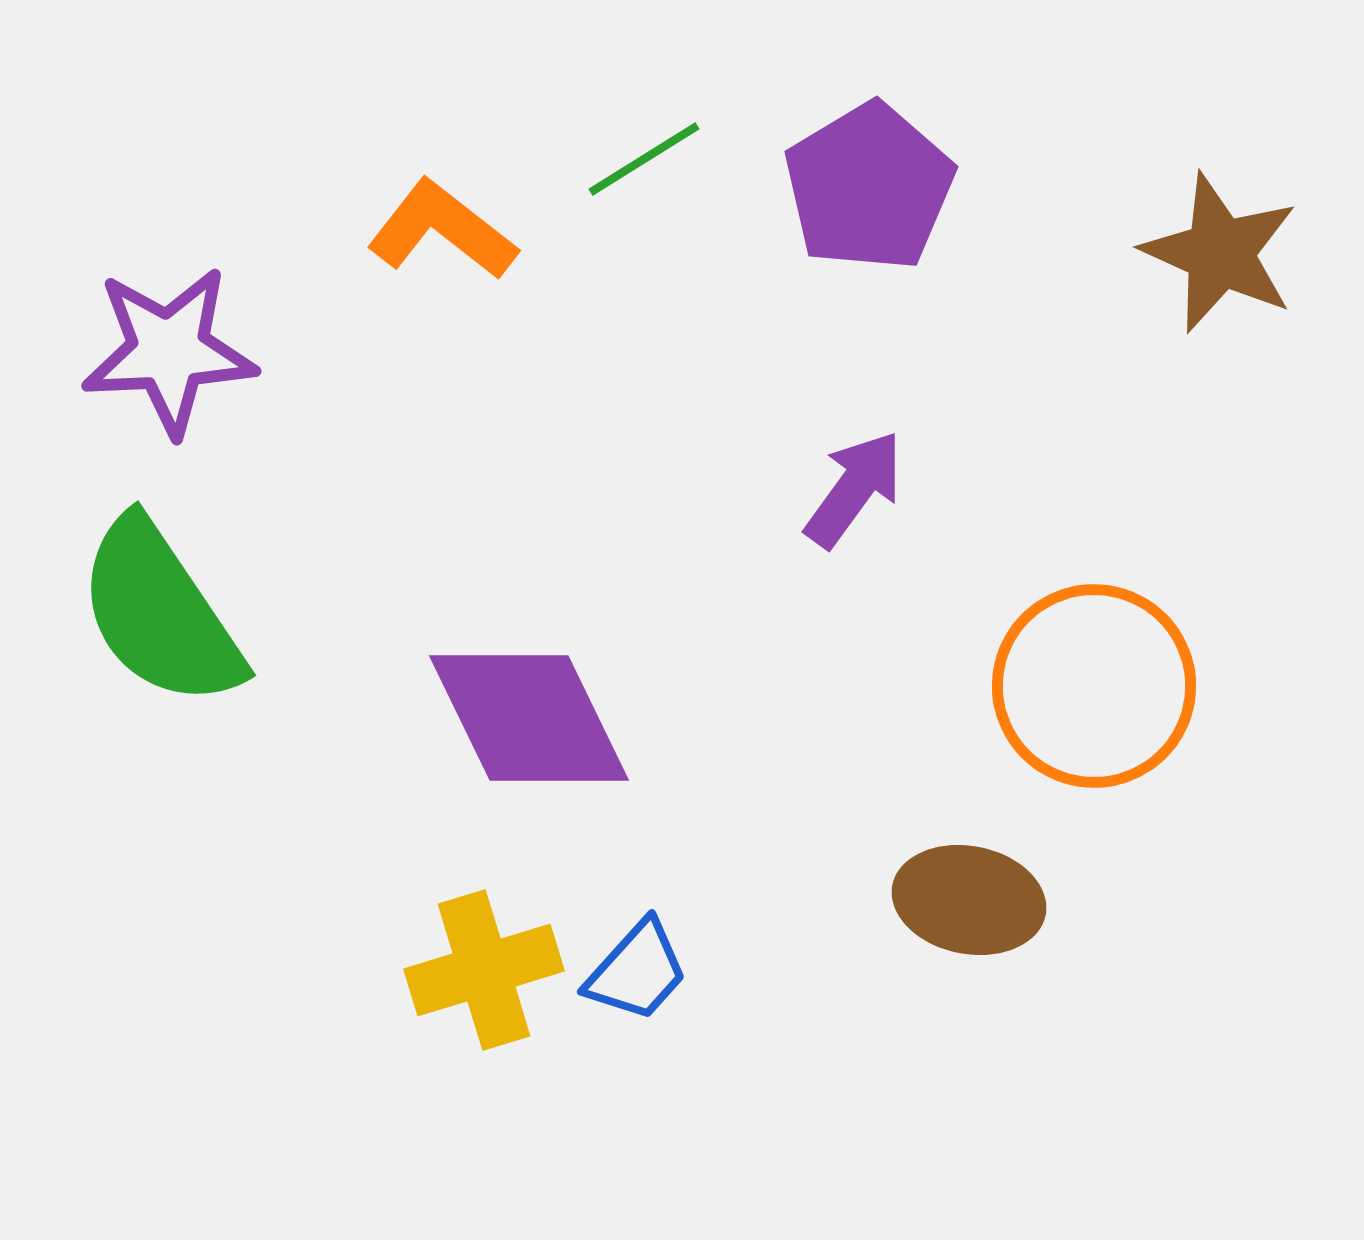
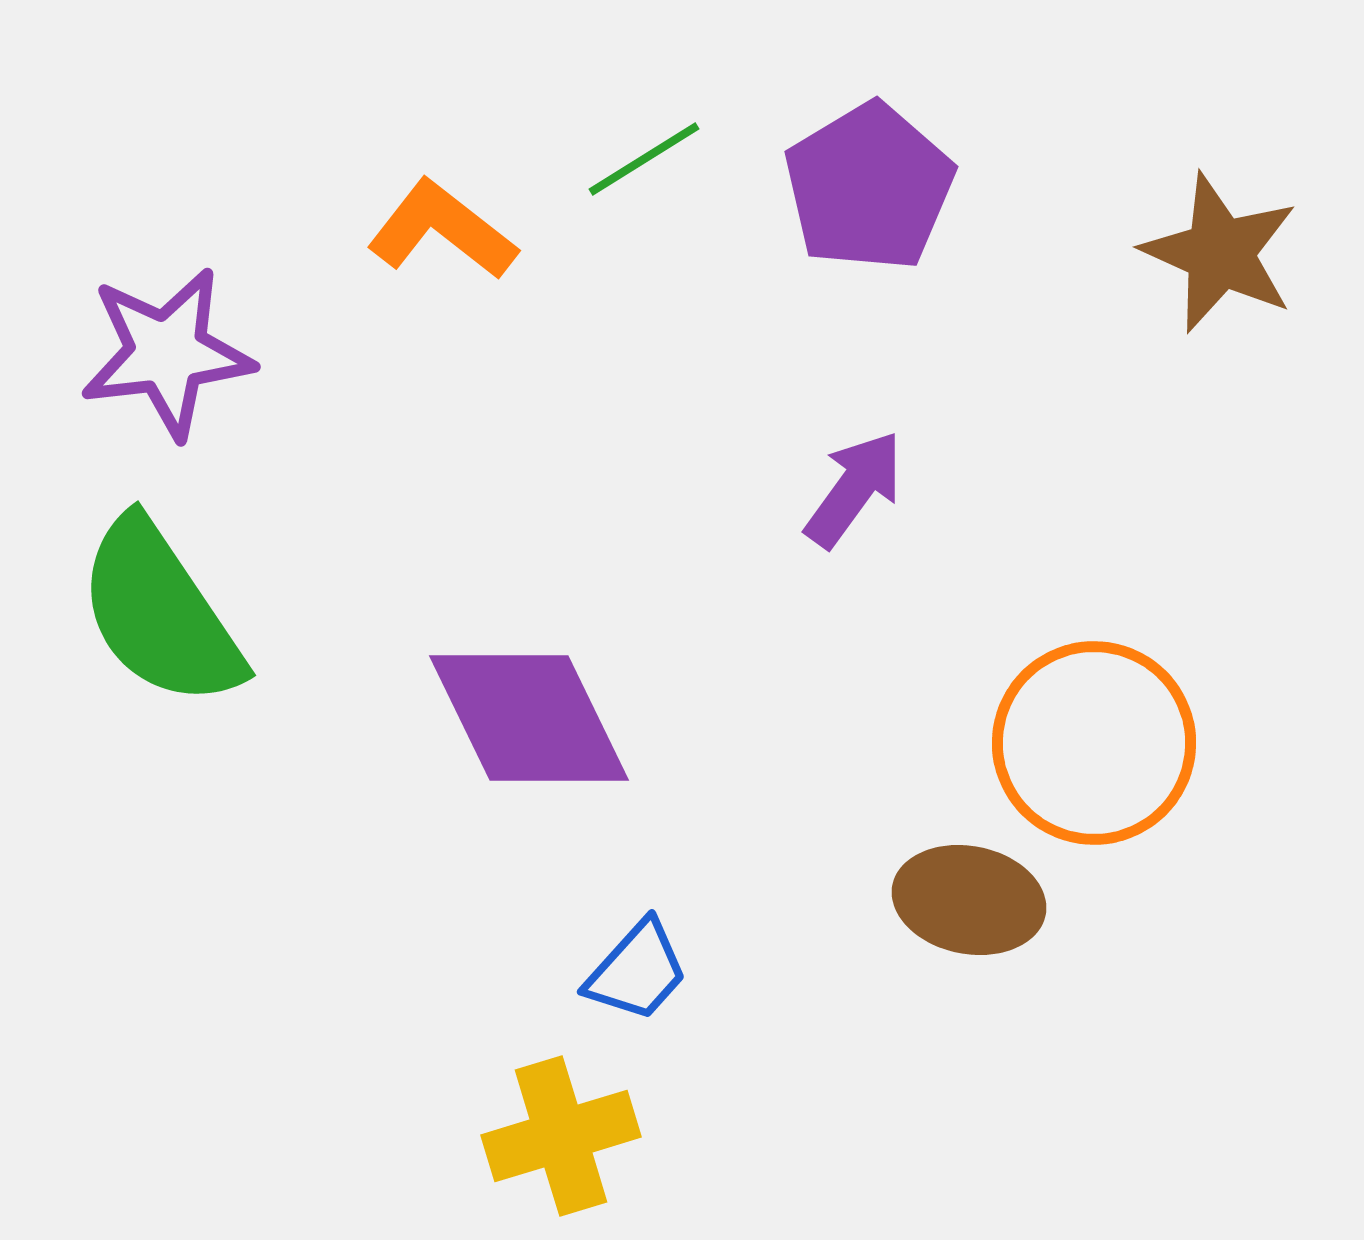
purple star: moved 2 px left, 2 px down; rotated 4 degrees counterclockwise
orange circle: moved 57 px down
yellow cross: moved 77 px right, 166 px down
